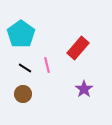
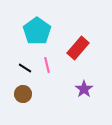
cyan pentagon: moved 16 px right, 3 px up
